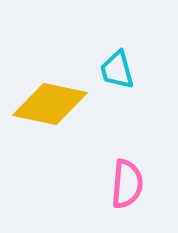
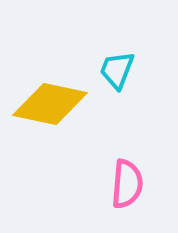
cyan trapezoid: rotated 36 degrees clockwise
